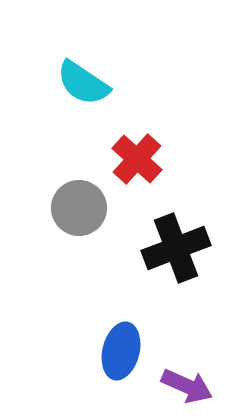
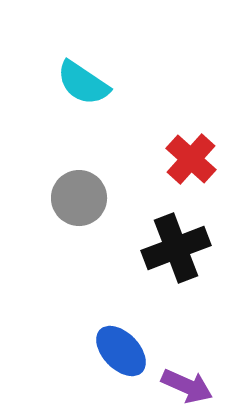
red cross: moved 54 px right
gray circle: moved 10 px up
blue ellipse: rotated 58 degrees counterclockwise
